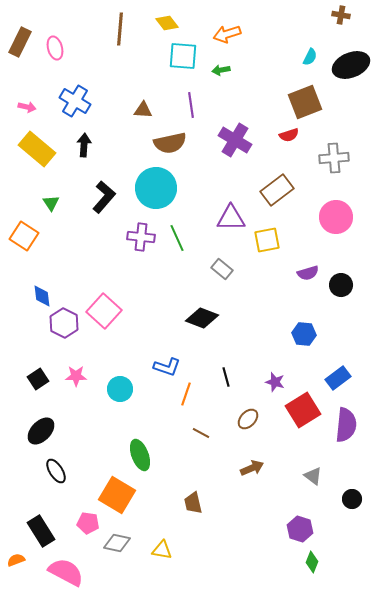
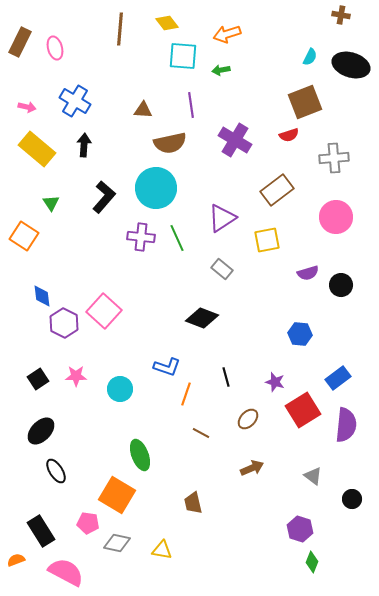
black ellipse at (351, 65): rotated 39 degrees clockwise
purple triangle at (231, 218): moved 9 px left; rotated 32 degrees counterclockwise
blue hexagon at (304, 334): moved 4 px left
